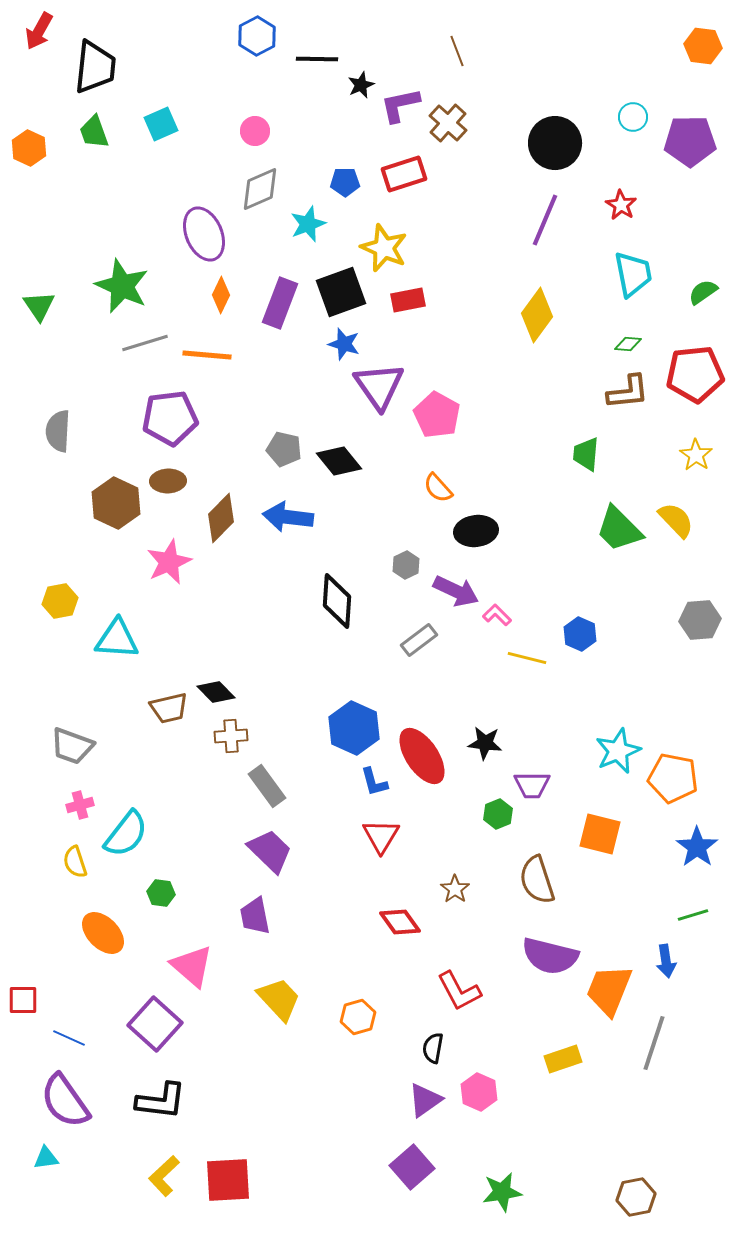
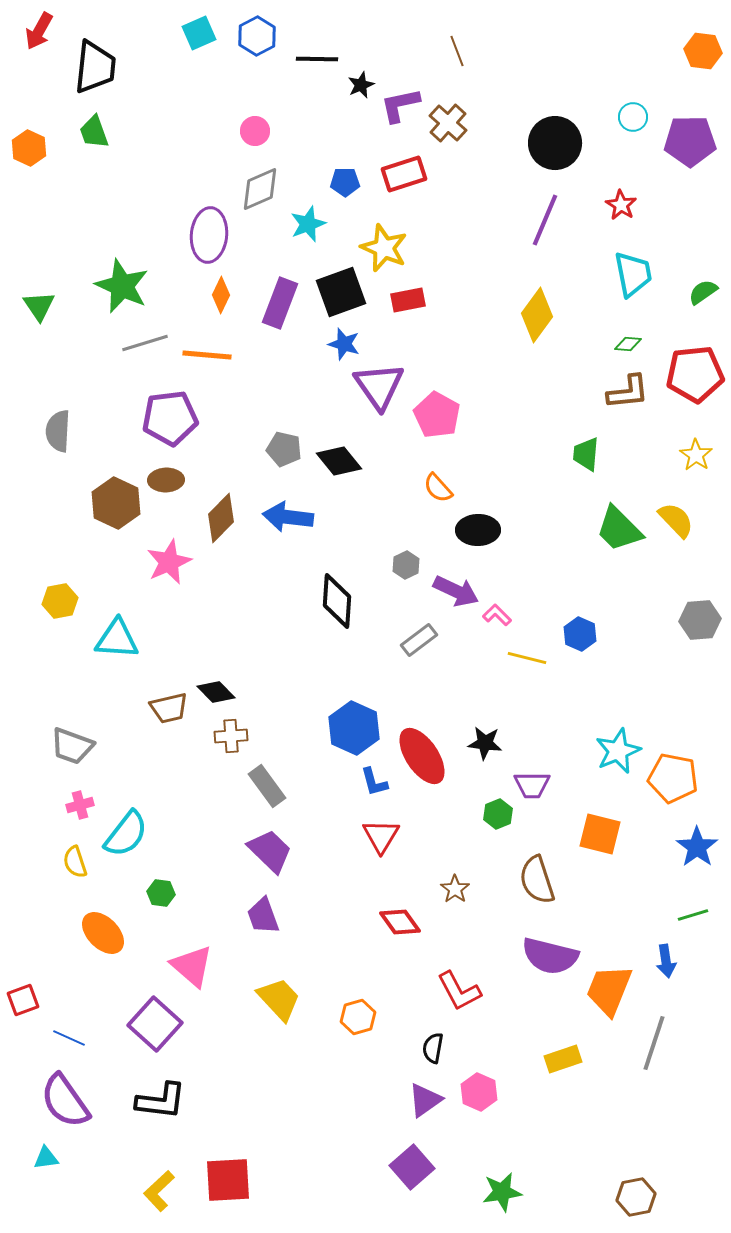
orange hexagon at (703, 46): moved 5 px down
cyan square at (161, 124): moved 38 px right, 91 px up
purple ellipse at (204, 234): moved 5 px right, 1 px down; rotated 28 degrees clockwise
brown ellipse at (168, 481): moved 2 px left, 1 px up
black ellipse at (476, 531): moved 2 px right, 1 px up; rotated 6 degrees clockwise
purple trapezoid at (255, 916): moved 8 px right; rotated 9 degrees counterclockwise
red square at (23, 1000): rotated 20 degrees counterclockwise
yellow L-shape at (164, 1176): moved 5 px left, 15 px down
